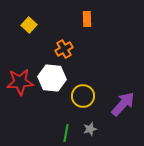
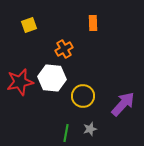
orange rectangle: moved 6 px right, 4 px down
yellow square: rotated 28 degrees clockwise
red star: rotated 8 degrees counterclockwise
